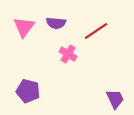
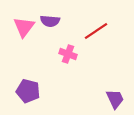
purple semicircle: moved 6 px left, 2 px up
pink cross: rotated 12 degrees counterclockwise
